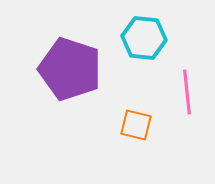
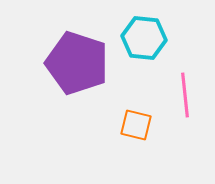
purple pentagon: moved 7 px right, 6 px up
pink line: moved 2 px left, 3 px down
